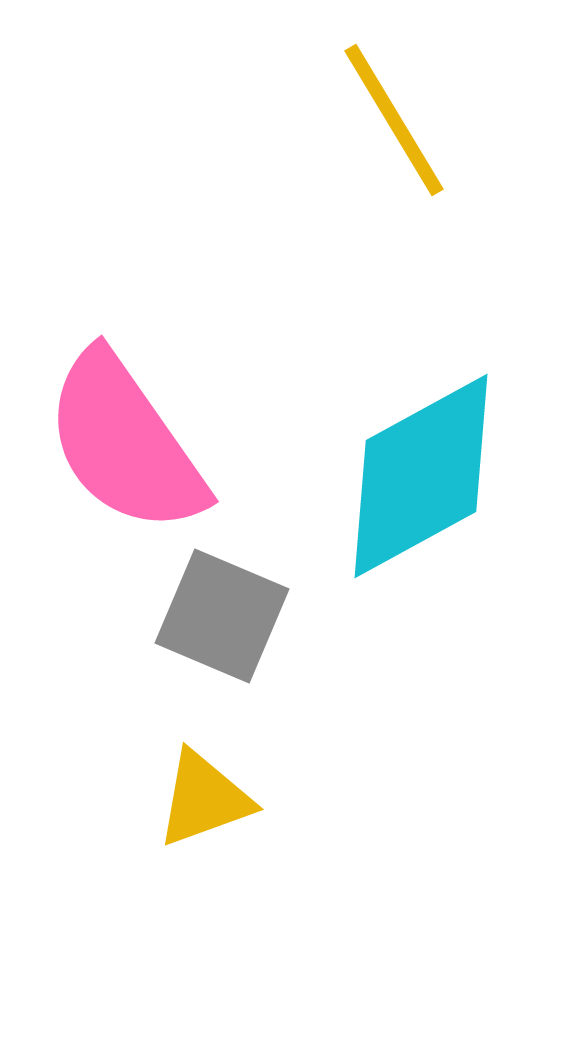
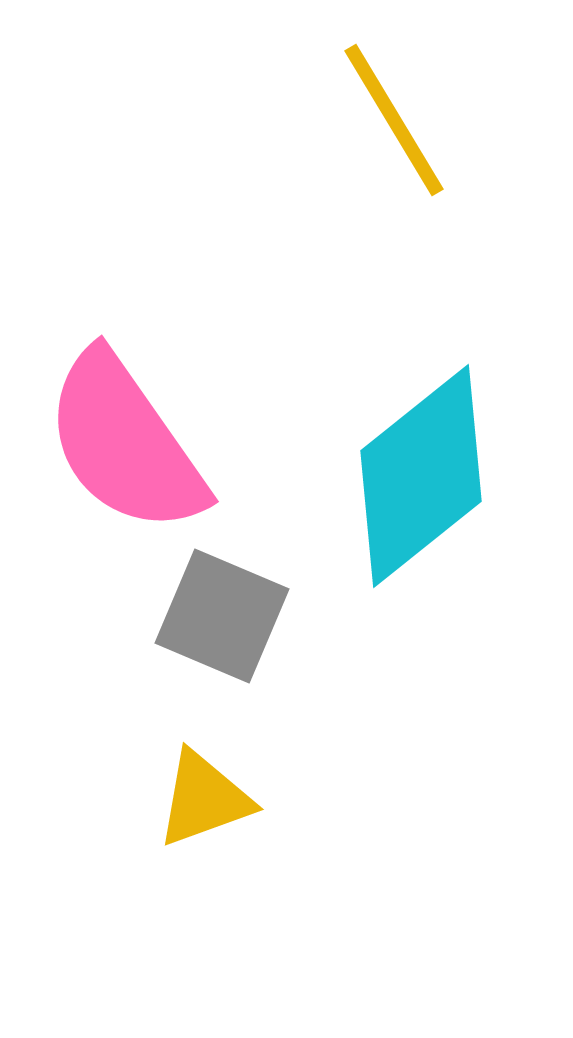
cyan diamond: rotated 10 degrees counterclockwise
